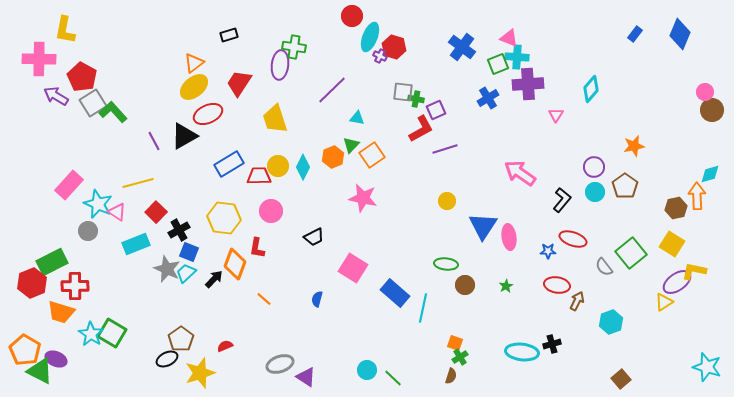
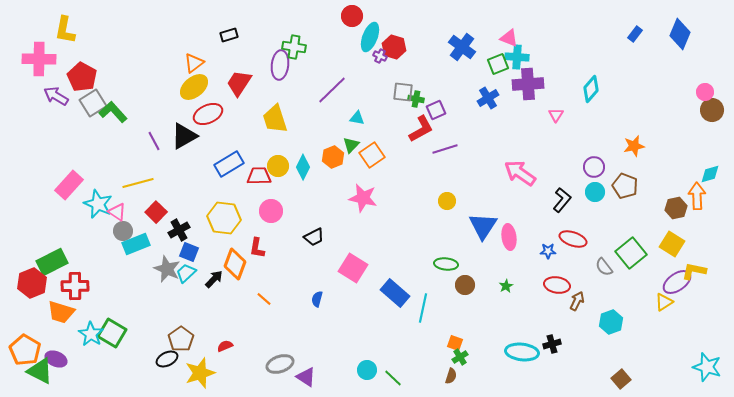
brown pentagon at (625, 186): rotated 15 degrees counterclockwise
gray circle at (88, 231): moved 35 px right
